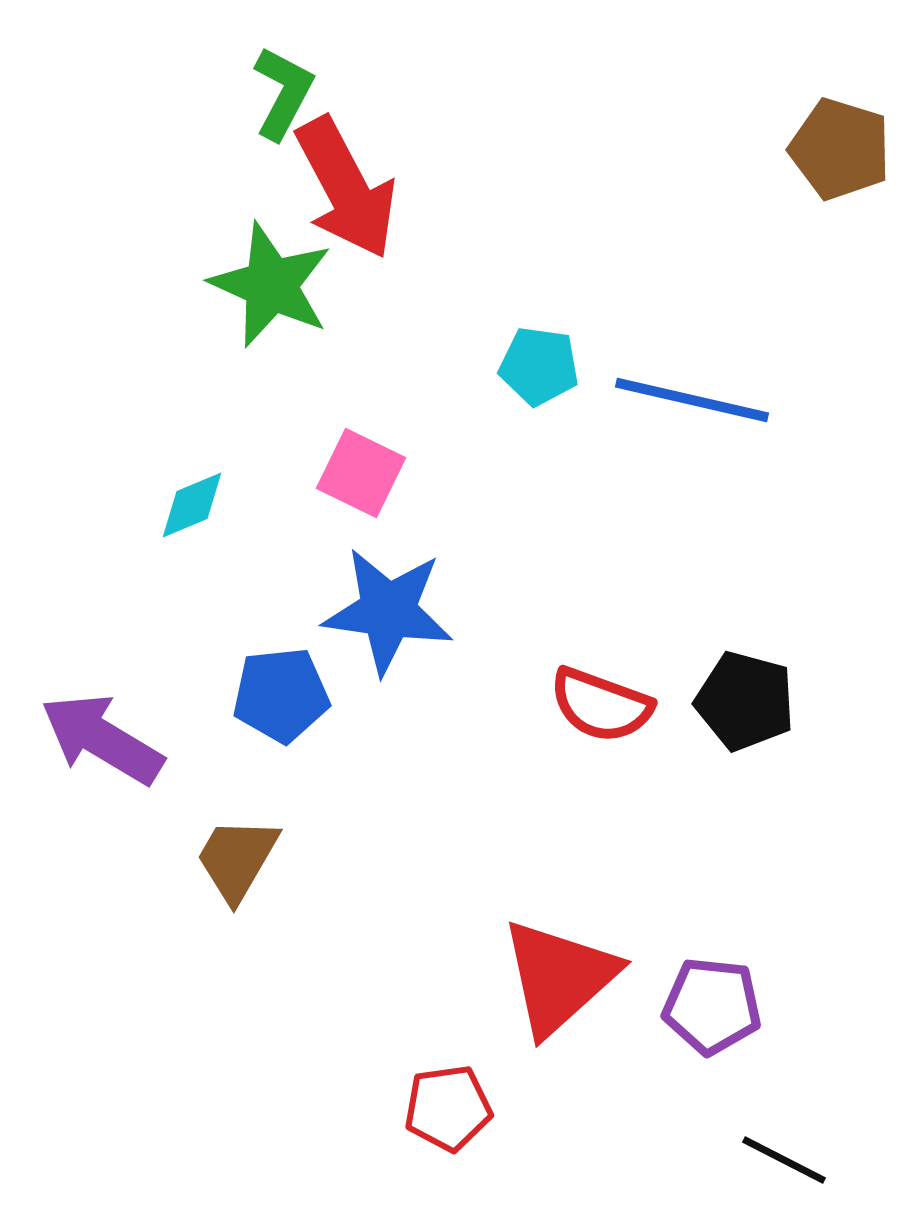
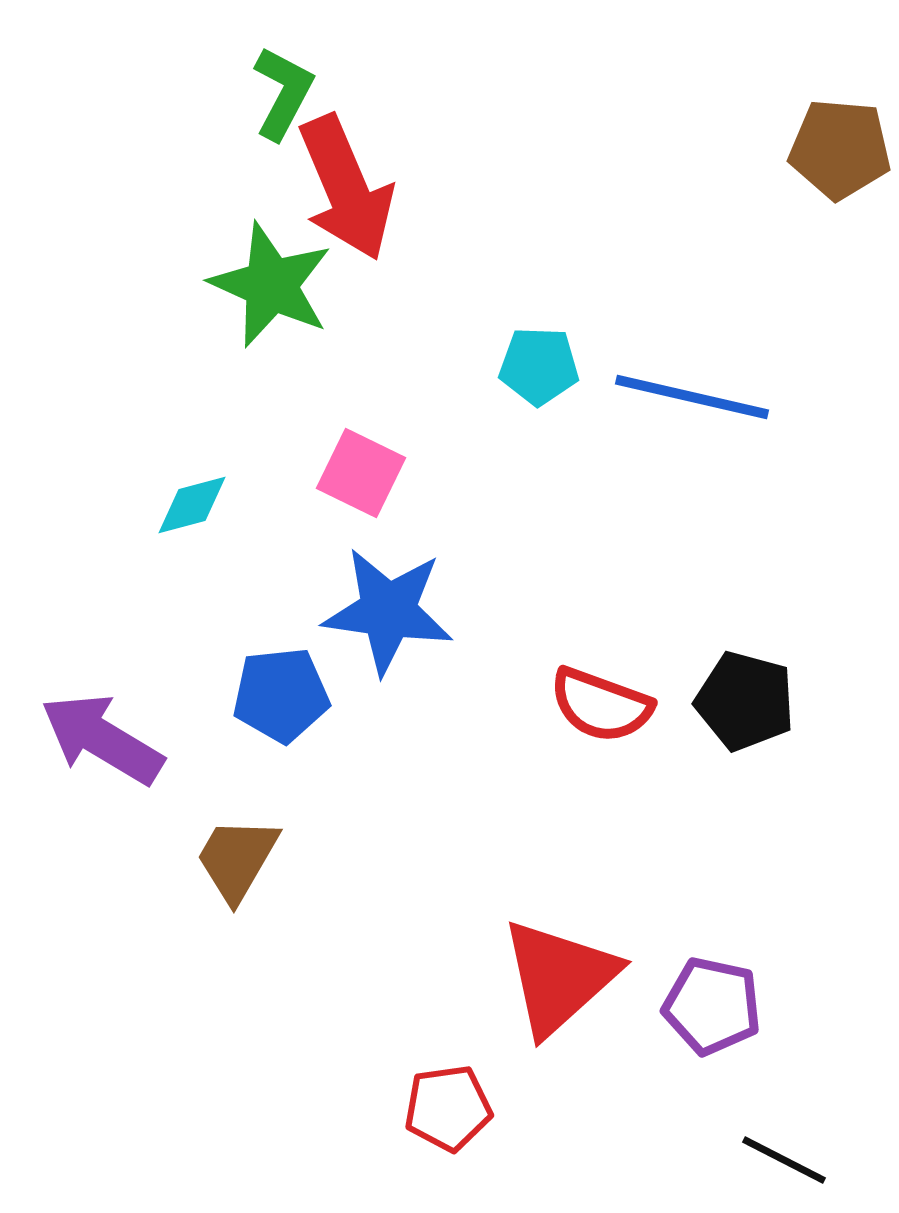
brown pentagon: rotated 12 degrees counterclockwise
red arrow: rotated 5 degrees clockwise
cyan pentagon: rotated 6 degrees counterclockwise
blue line: moved 3 px up
cyan diamond: rotated 8 degrees clockwise
purple pentagon: rotated 6 degrees clockwise
